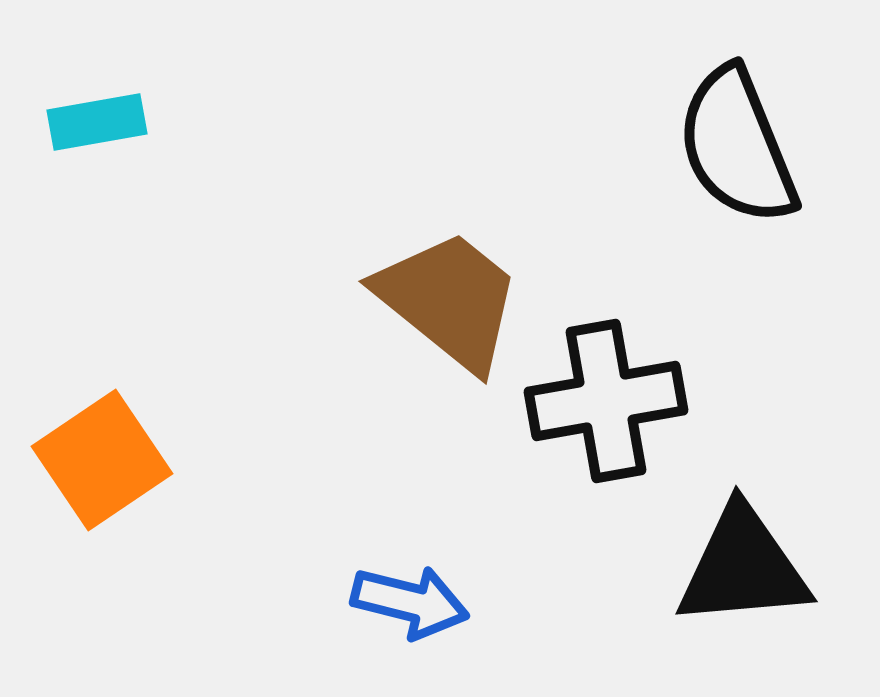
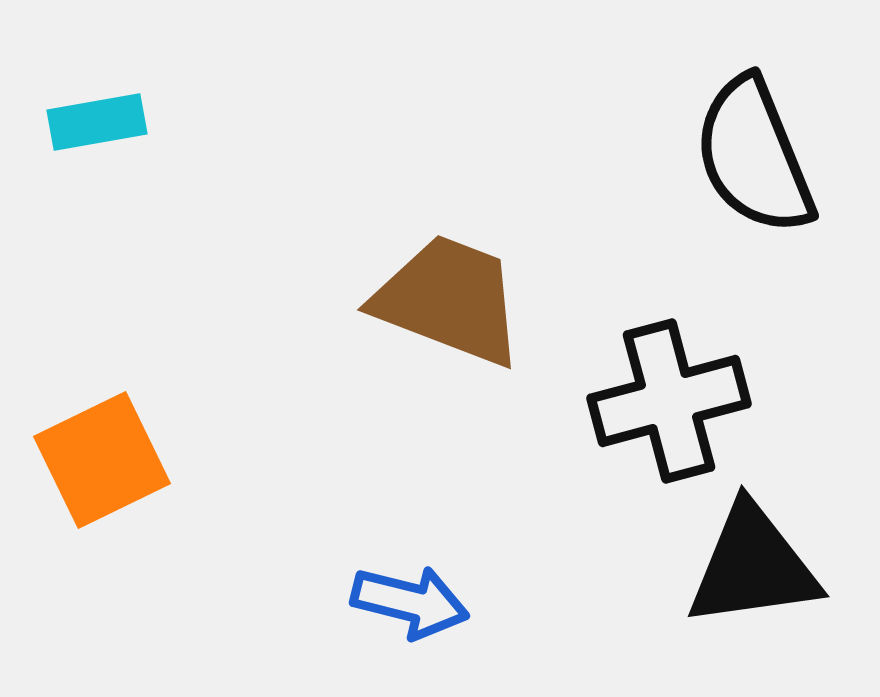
black semicircle: moved 17 px right, 10 px down
brown trapezoid: rotated 18 degrees counterclockwise
black cross: moved 63 px right; rotated 5 degrees counterclockwise
orange square: rotated 8 degrees clockwise
black triangle: moved 10 px right, 1 px up; rotated 3 degrees counterclockwise
